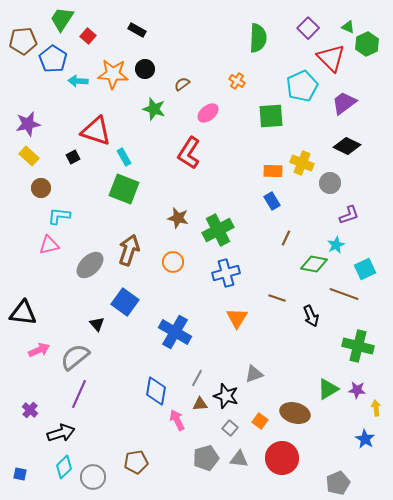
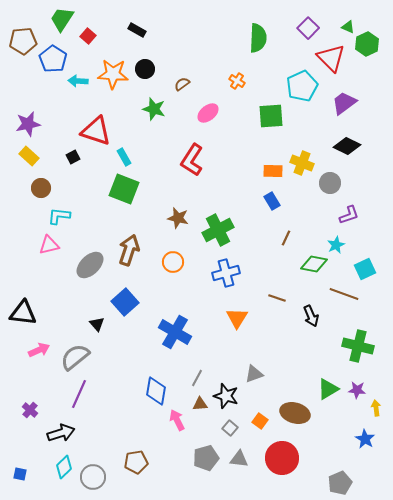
red L-shape at (189, 153): moved 3 px right, 7 px down
blue square at (125, 302): rotated 12 degrees clockwise
gray pentagon at (338, 483): moved 2 px right
